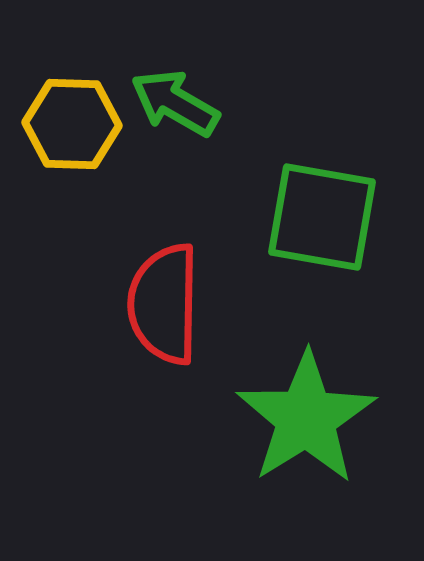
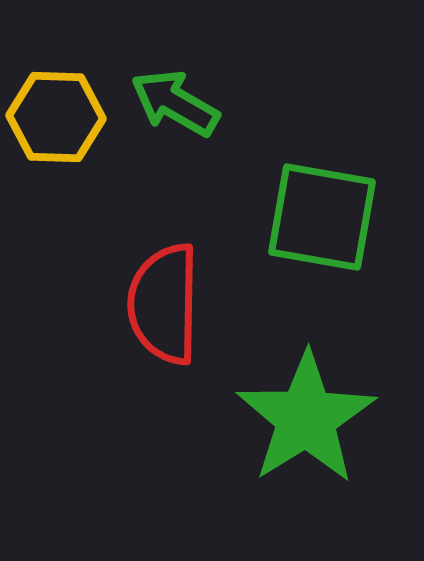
yellow hexagon: moved 16 px left, 7 px up
